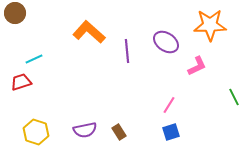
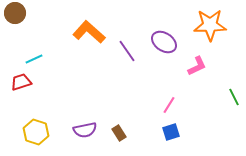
purple ellipse: moved 2 px left
purple line: rotated 30 degrees counterclockwise
brown rectangle: moved 1 px down
